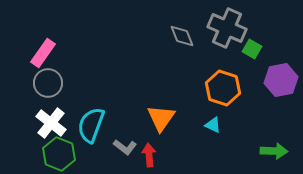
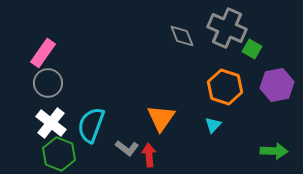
purple hexagon: moved 4 px left, 5 px down
orange hexagon: moved 2 px right, 1 px up
cyan triangle: rotated 48 degrees clockwise
gray L-shape: moved 2 px right, 1 px down
